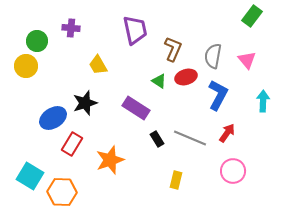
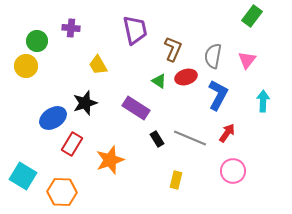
pink triangle: rotated 18 degrees clockwise
cyan square: moved 7 px left
